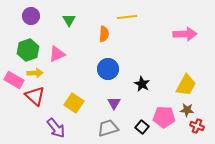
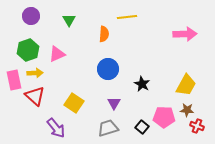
pink rectangle: rotated 48 degrees clockwise
